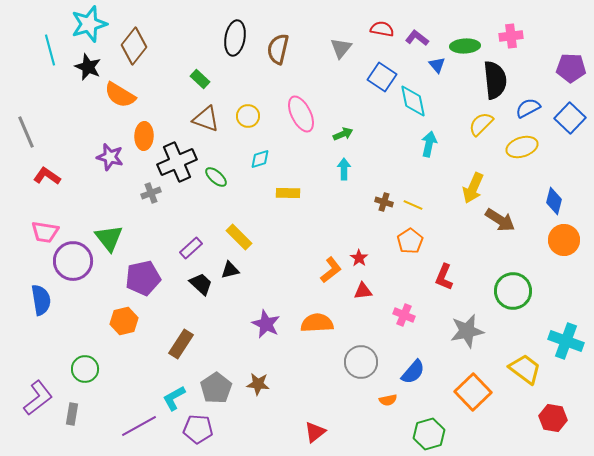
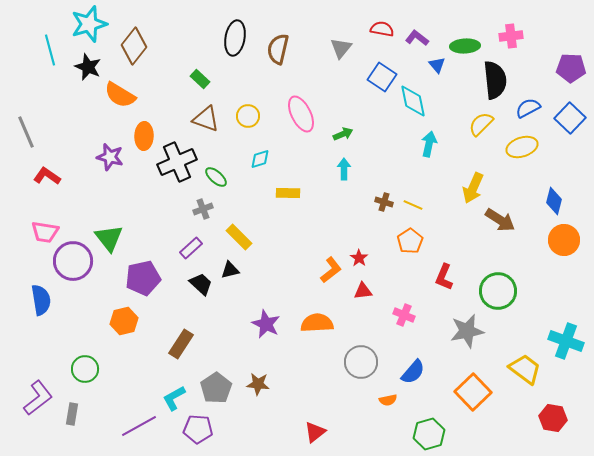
gray cross at (151, 193): moved 52 px right, 16 px down
green circle at (513, 291): moved 15 px left
